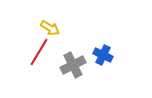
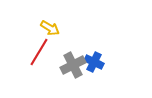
blue cross: moved 9 px left, 7 px down
